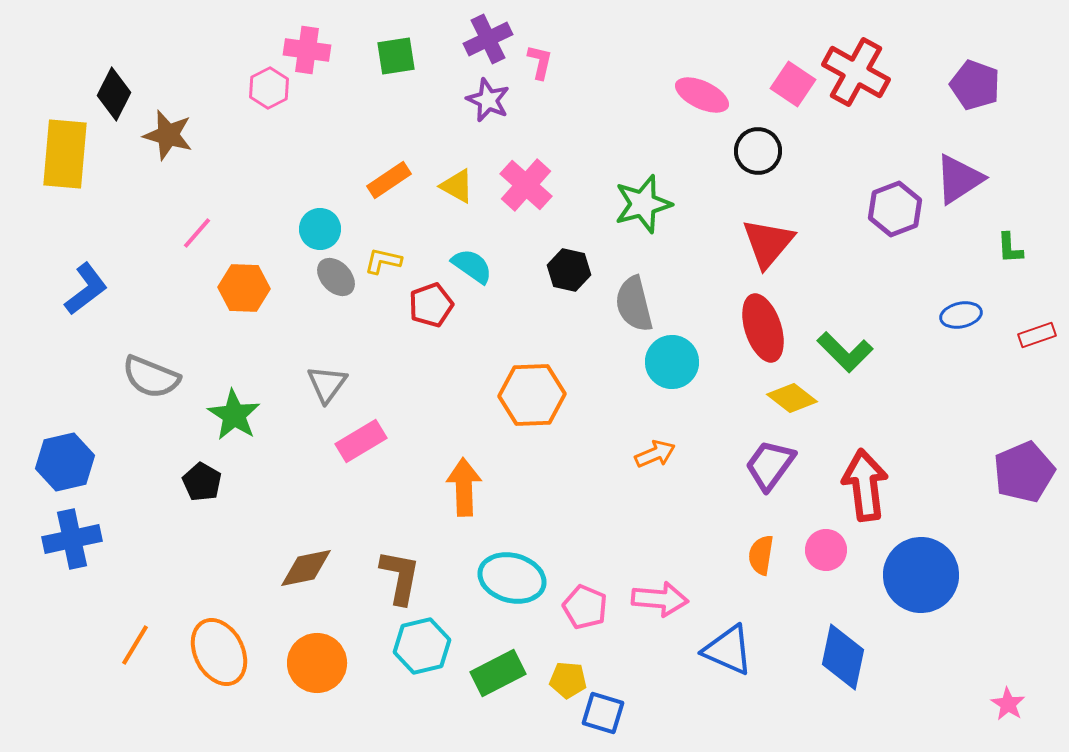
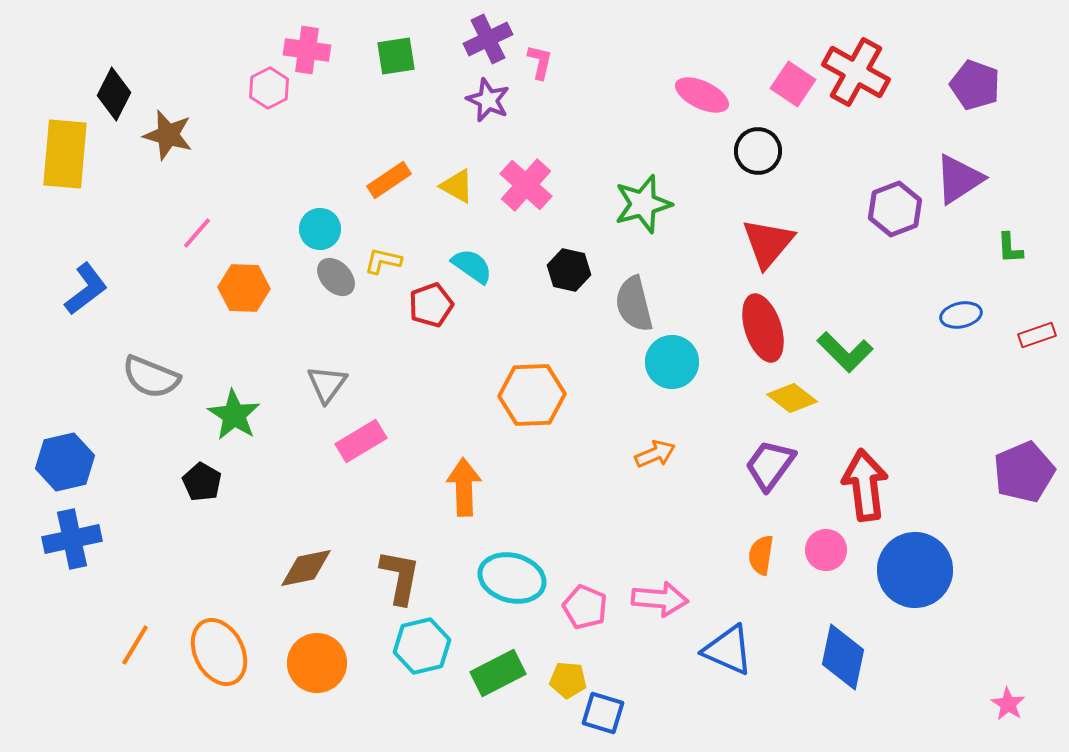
blue circle at (921, 575): moved 6 px left, 5 px up
